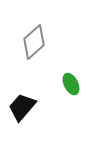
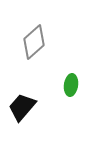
green ellipse: moved 1 px down; rotated 35 degrees clockwise
